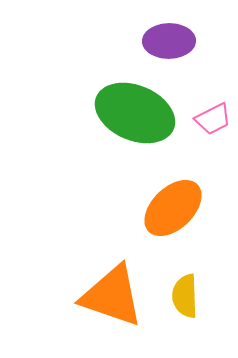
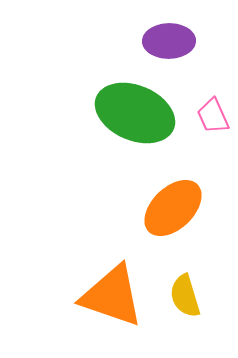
pink trapezoid: moved 3 px up; rotated 93 degrees clockwise
yellow semicircle: rotated 15 degrees counterclockwise
